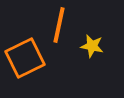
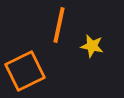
orange square: moved 13 px down
